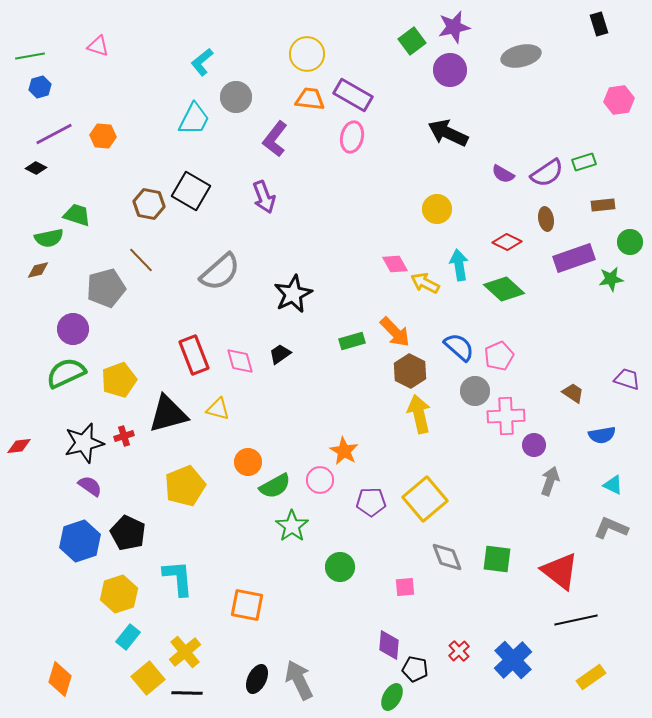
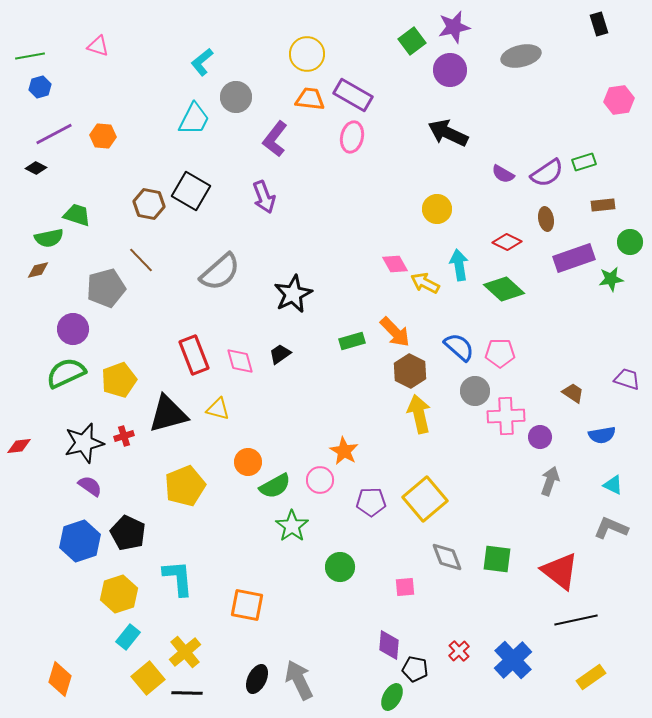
pink pentagon at (499, 356): moved 1 px right, 3 px up; rotated 24 degrees clockwise
purple circle at (534, 445): moved 6 px right, 8 px up
